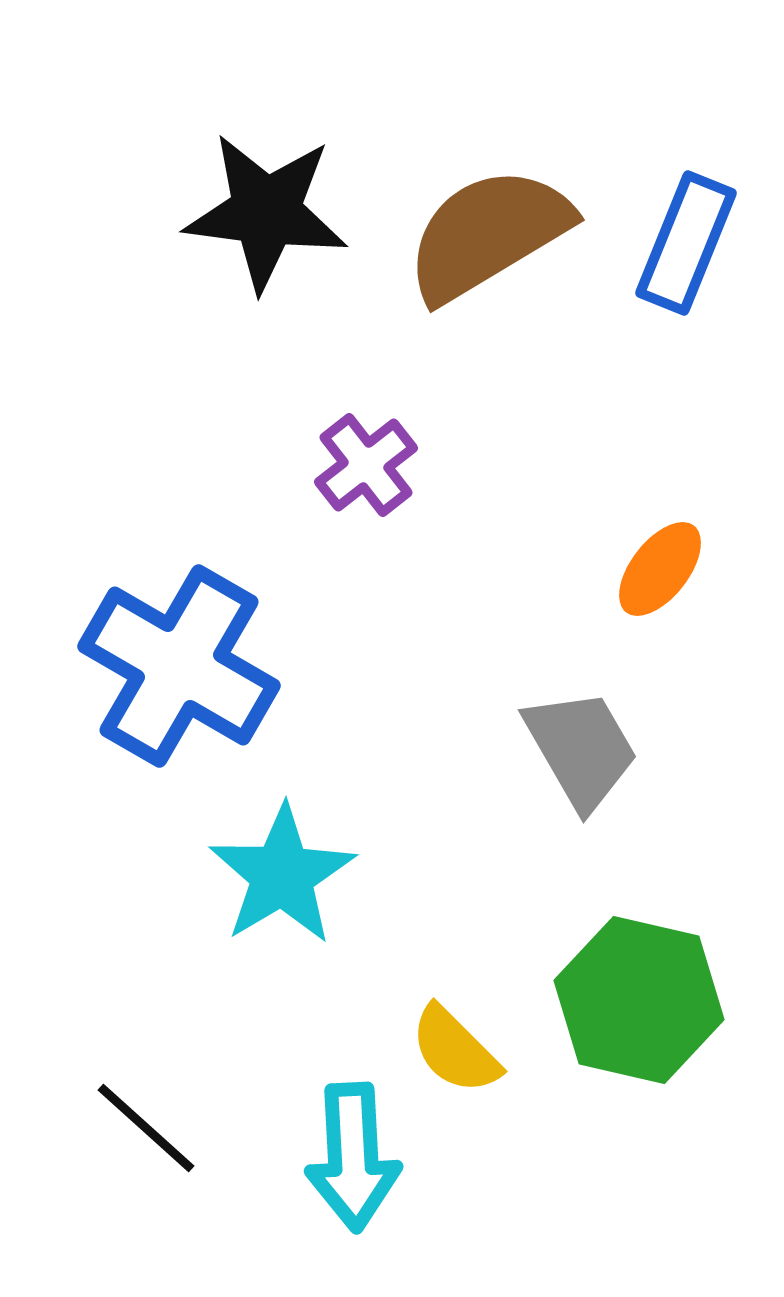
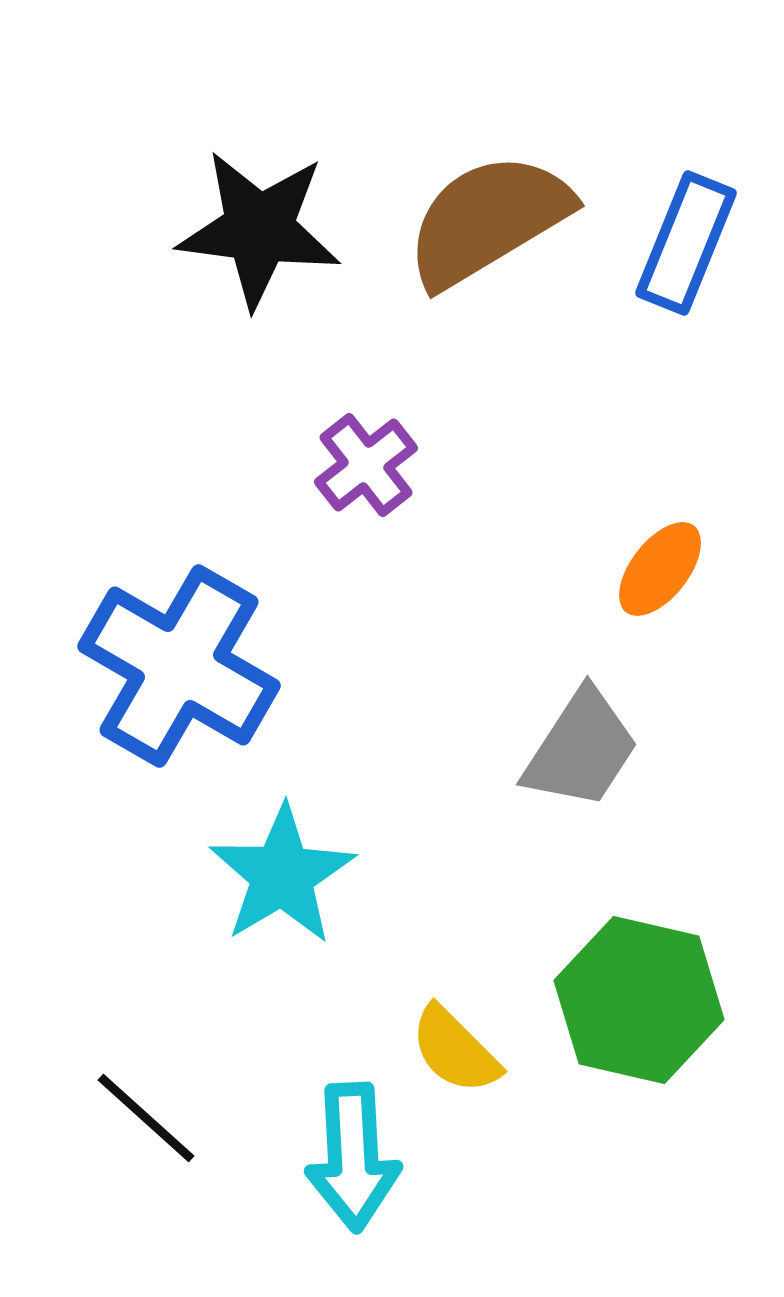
black star: moved 7 px left, 17 px down
brown semicircle: moved 14 px up
gray trapezoid: rotated 63 degrees clockwise
black line: moved 10 px up
